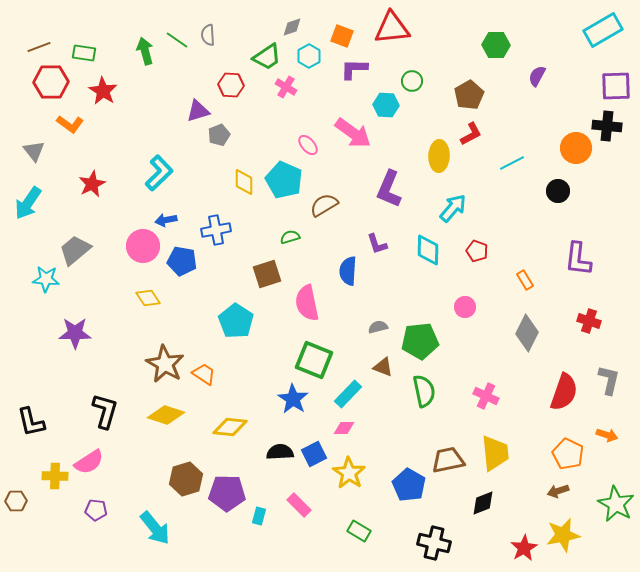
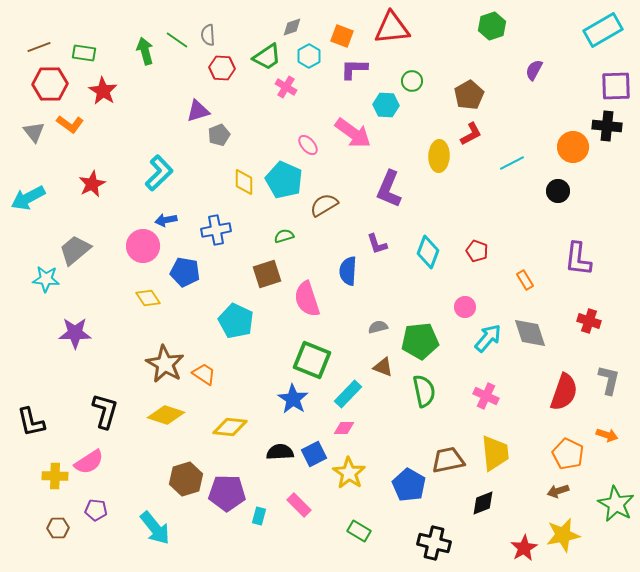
green hexagon at (496, 45): moved 4 px left, 19 px up; rotated 20 degrees counterclockwise
purple semicircle at (537, 76): moved 3 px left, 6 px up
red hexagon at (51, 82): moved 1 px left, 2 px down
red hexagon at (231, 85): moved 9 px left, 17 px up
orange circle at (576, 148): moved 3 px left, 1 px up
gray triangle at (34, 151): moved 19 px up
cyan arrow at (28, 203): moved 5 px up; rotated 28 degrees clockwise
cyan arrow at (453, 208): moved 35 px right, 130 px down
green semicircle at (290, 237): moved 6 px left, 1 px up
cyan diamond at (428, 250): moved 2 px down; rotated 20 degrees clockwise
blue pentagon at (182, 261): moved 3 px right, 11 px down
pink semicircle at (307, 303): moved 4 px up; rotated 6 degrees counterclockwise
cyan pentagon at (236, 321): rotated 8 degrees counterclockwise
gray diamond at (527, 333): moved 3 px right; rotated 45 degrees counterclockwise
green square at (314, 360): moved 2 px left
brown hexagon at (16, 501): moved 42 px right, 27 px down
